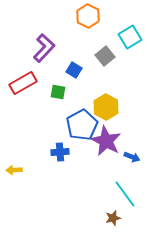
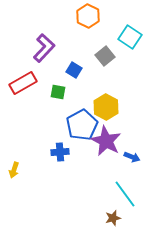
cyan square: rotated 25 degrees counterclockwise
yellow arrow: rotated 70 degrees counterclockwise
